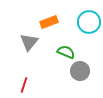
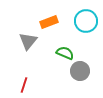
cyan circle: moved 3 px left, 1 px up
gray triangle: moved 1 px left, 1 px up
green semicircle: moved 1 px left, 1 px down
